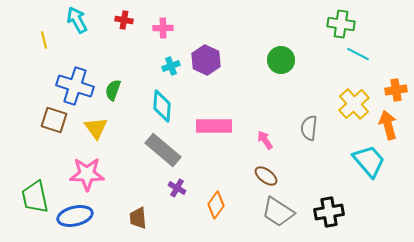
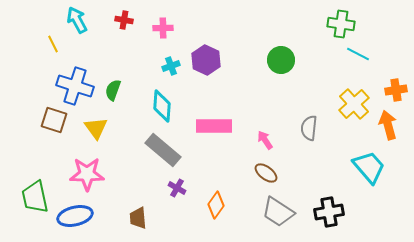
yellow line: moved 9 px right, 4 px down; rotated 12 degrees counterclockwise
cyan trapezoid: moved 6 px down
brown ellipse: moved 3 px up
